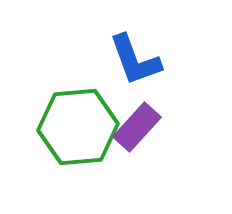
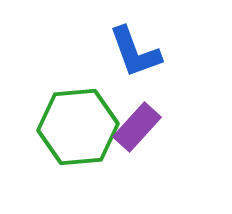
blue L-shape: moved 8 px up
